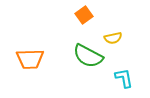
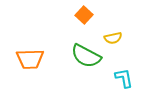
orange square: rotated 12 degrees counterclockwise
green semicircle: moved 2 px left
